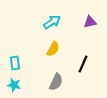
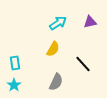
cyan arrow: moved 6 px right, 1 px down
black line: rotated 66 degrees counterclockwise
cyan star: rotated 24 degrees clockwise
